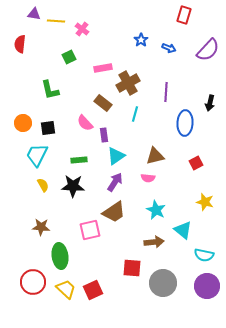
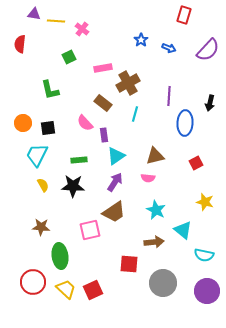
purple line at (166, 92): moved 3 px right, 4 px down
red square at (132, 268): moved 3 px left, 4 px up
purple circle at (207, 286): moved 5 px down
